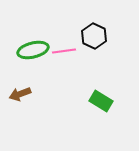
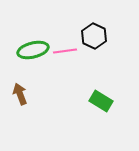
pink line: moved 1 px right
brown arrow: rotated 90 degrees clockwise
